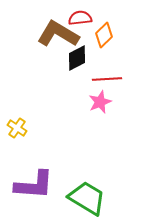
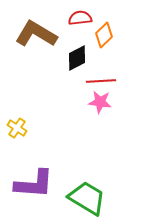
brown L-shape: moved 22 px left
red line: moved 6 px left, 2 px down
pink star: rotated 30 degrees clockwise
purple L-shape: moved 1 px up
